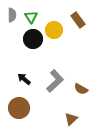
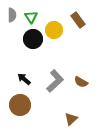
brown semicircle: moved 7 px up
brown circle: moved 1 px right, 3 px up
